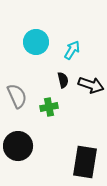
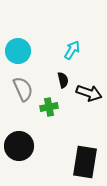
cyan circle: moved 18 px left, 9 px down
black arrow: moved 2 px left, 8 px down
gray semicircle: moved 6 px right, 7 px up
black circle: moved 1 px right
